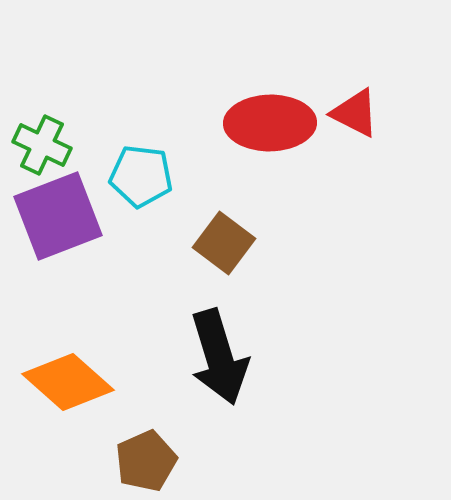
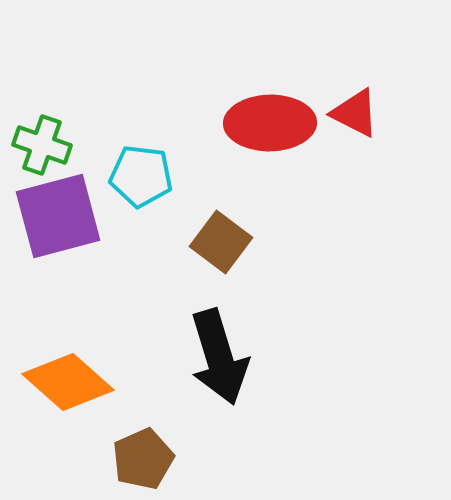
green cross: rotated 6 degrees counterclockwise
purple square: rotated 6 degrees clockwise
brown square: moved 3 px left, 1 px up
brown pentagon: moved 3 px left, 2 px up
